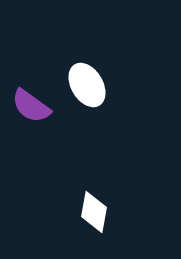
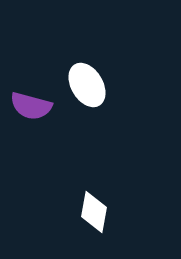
purple semicircle: rotated 21 degrees counterclockwise
